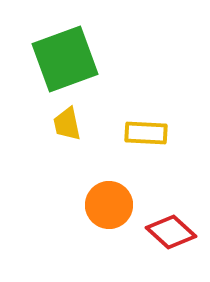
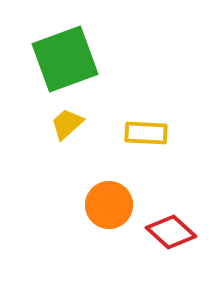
yellow trapezoid: rotated 60 degrees clockwise
